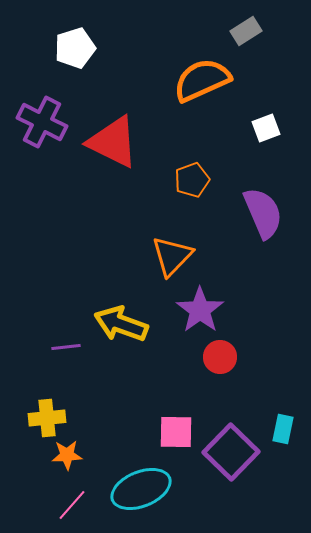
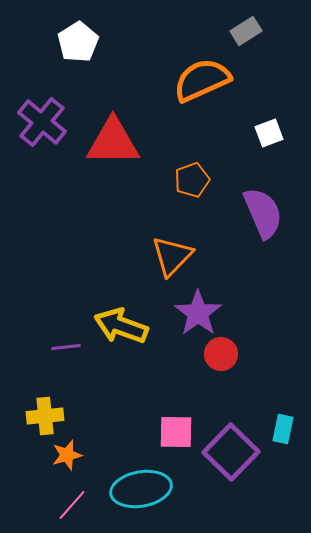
white pentagon: moved 3 px right, 6 px up; rotated 15 degrees counterclockwise
purple cross: rotated 12 degrees clockwise
white square: moved 3 px right, 5 px down
red triangle: rotated 26 degrees counterclockwise
purple star: moved 2 px left, 3 px down
yellow arrow: moved 2 px down
red circle: moved 1 px right, 3 px up
yellow cross: moved 2 px left, 2 px up
orange star: rotated 12 degrees counterclockwise
cyan ellipse: rotated 12 degrees clockwise
